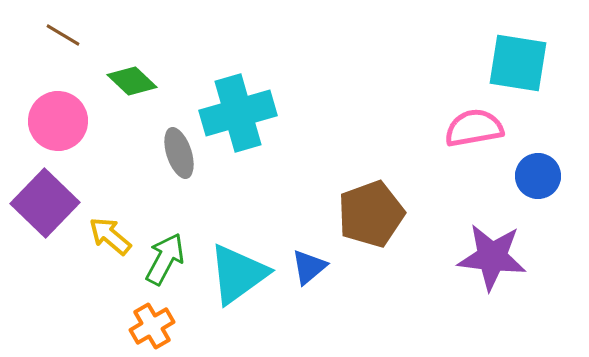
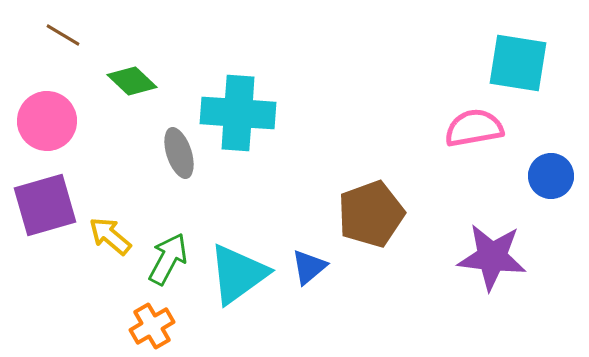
cyan cross: rotated 20 degrees clockwise
pink circle: moved 11 px left
blue circle: moved 13 px right
purple square: moved 2 px down; rotated 30 degrees clockwise
green arrow: moved 3 px right
